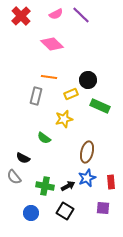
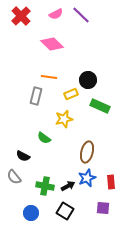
black semicircle: moved 2 px up
